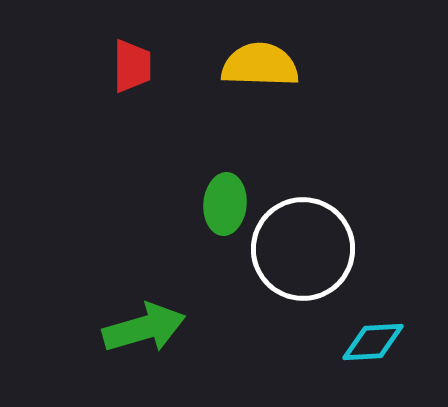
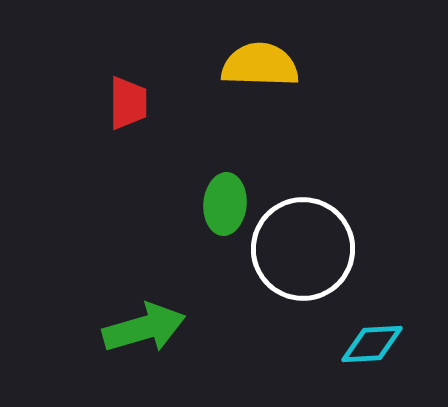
red trapezoid: moved 4 px left, 37 px down
cyan diamond: moved 1 px left, 2 px down
